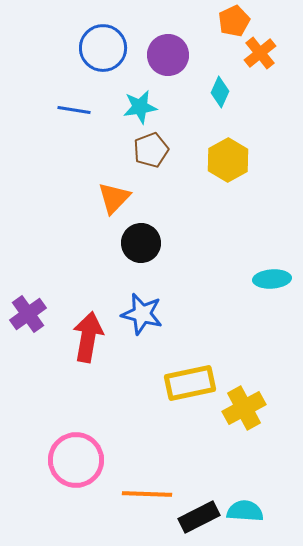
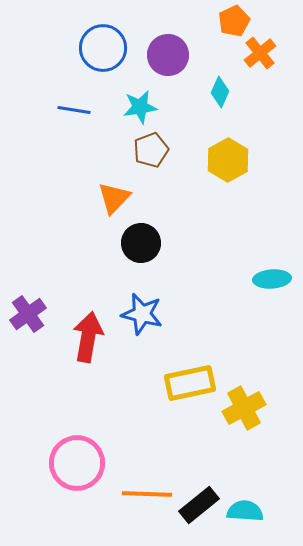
pink circle: moved 1 px right, 3 px down
black rectangle: moved 12 px up; rotated 12 degrees counterclockwise
